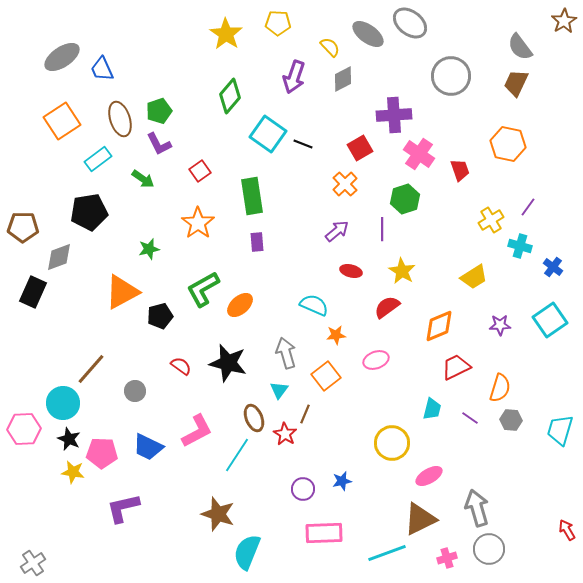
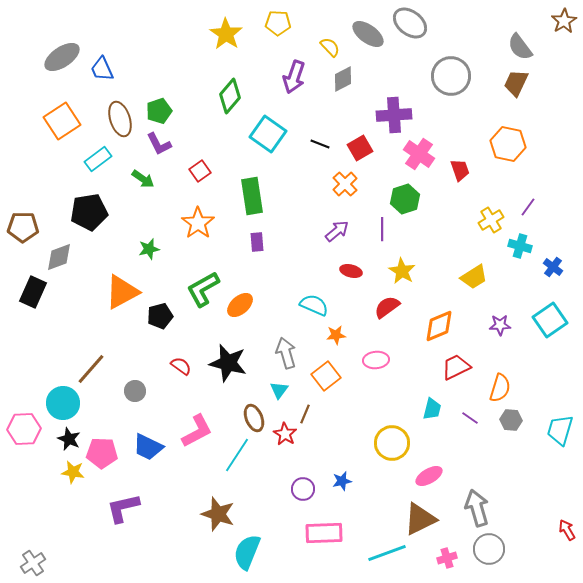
black line at (303, 144): moved 17 px right
pink ellipse at (376, 360): rotated 15 degrees clockwise
